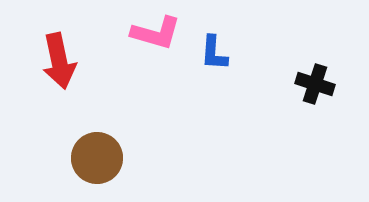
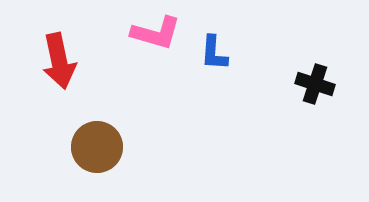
brown circle: moved 11 px up
